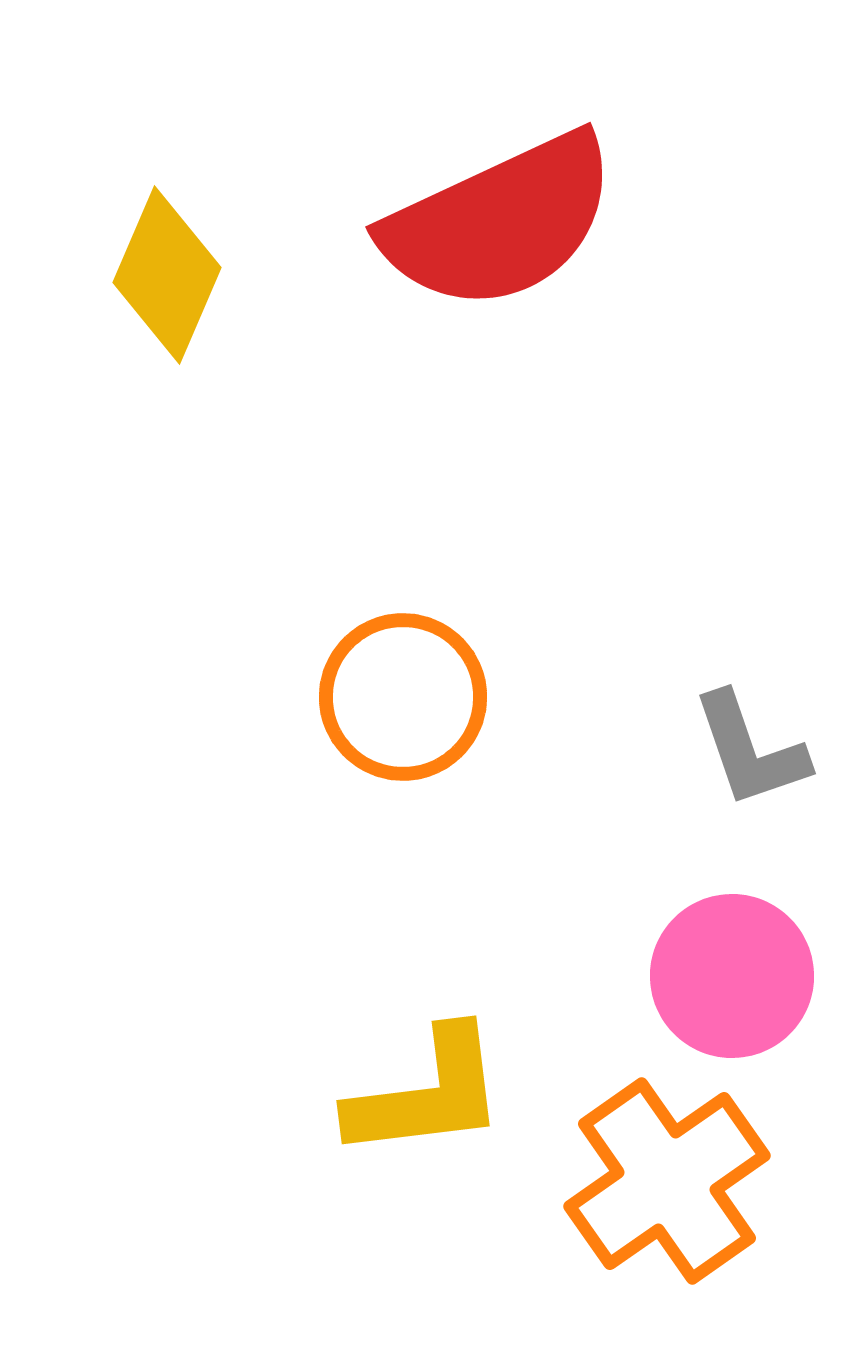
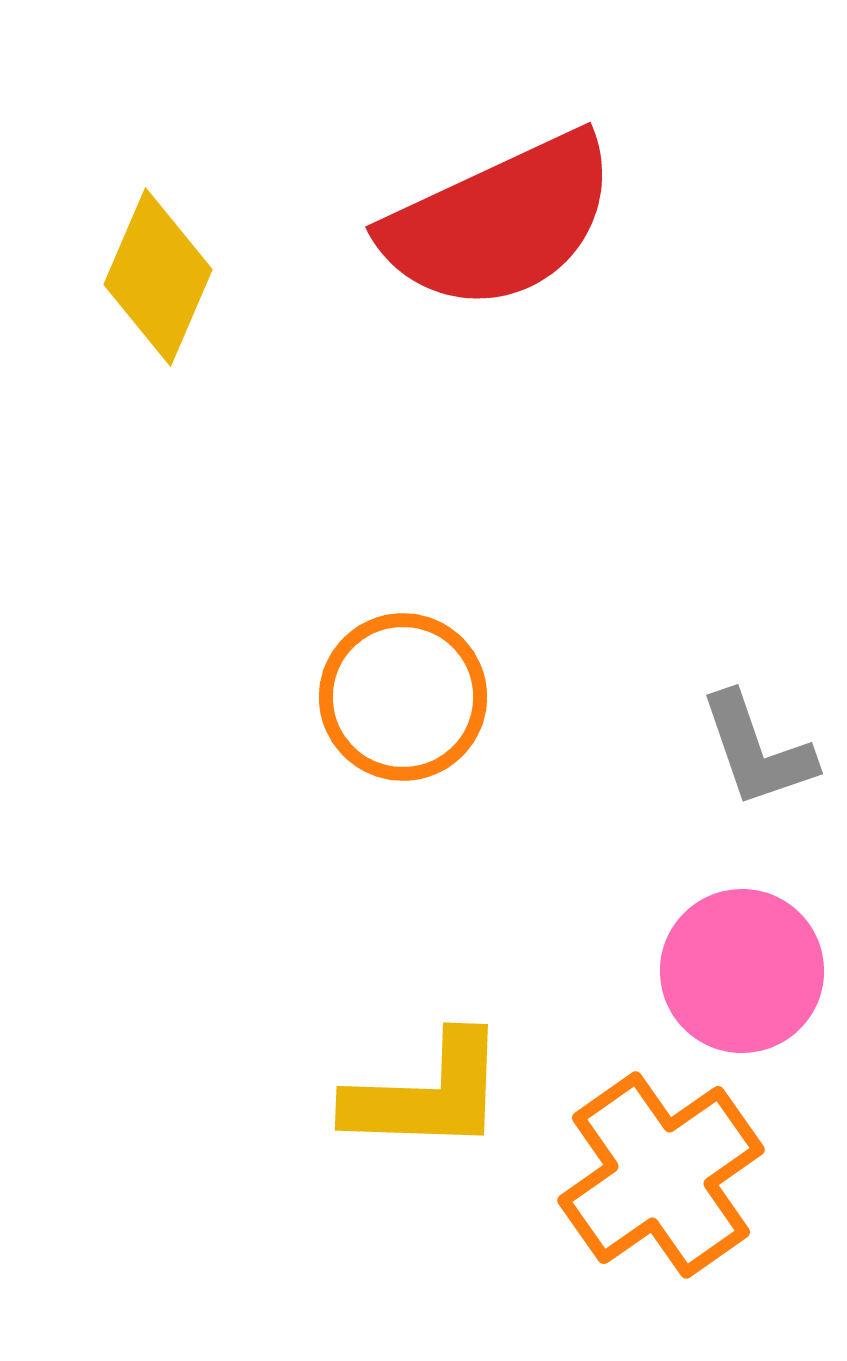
yellow diamond: moved 9 px left, 2 px down
gray L-shape: moved 7 px right
pink circle: moved 10 px right, 5 px up
yellow L-shape: rotated 9 degrees clockwise
orange cross: moved 6 px left, 6 px up
